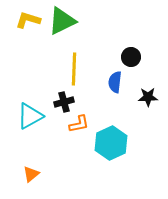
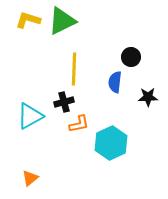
orange triangle: moved 1 px left, 4 px down
